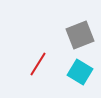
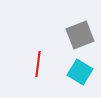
red line: rotated 25 degrees counterclockwise
